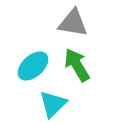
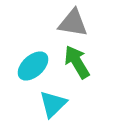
green arrow: moved 3 px up
